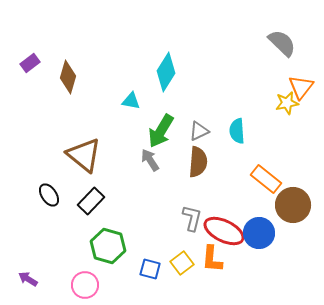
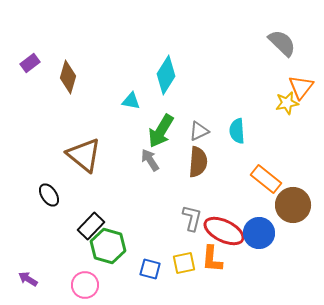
cyan diamond: moved 3 px down
black rectangle: moved 25 px down
yellow square: moved 2 px right; rotated 25 degrees clockwise
